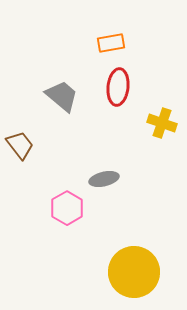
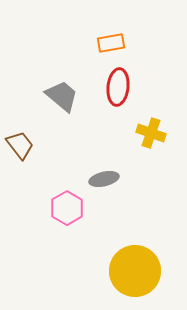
yellow cross: moved 11 px left, 10 px down
yellow circle: moved 1 px right, 1 px up
